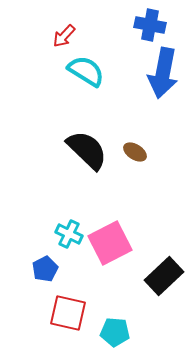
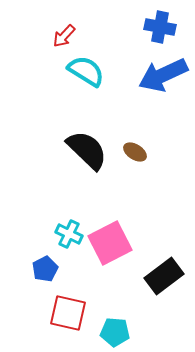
blue cross: moved 10 px right, 2 px down
blue arrow: moved 2 px down; rotated 54 degrees clockwise
black rectangle: rotated 6 degrees clockwise
